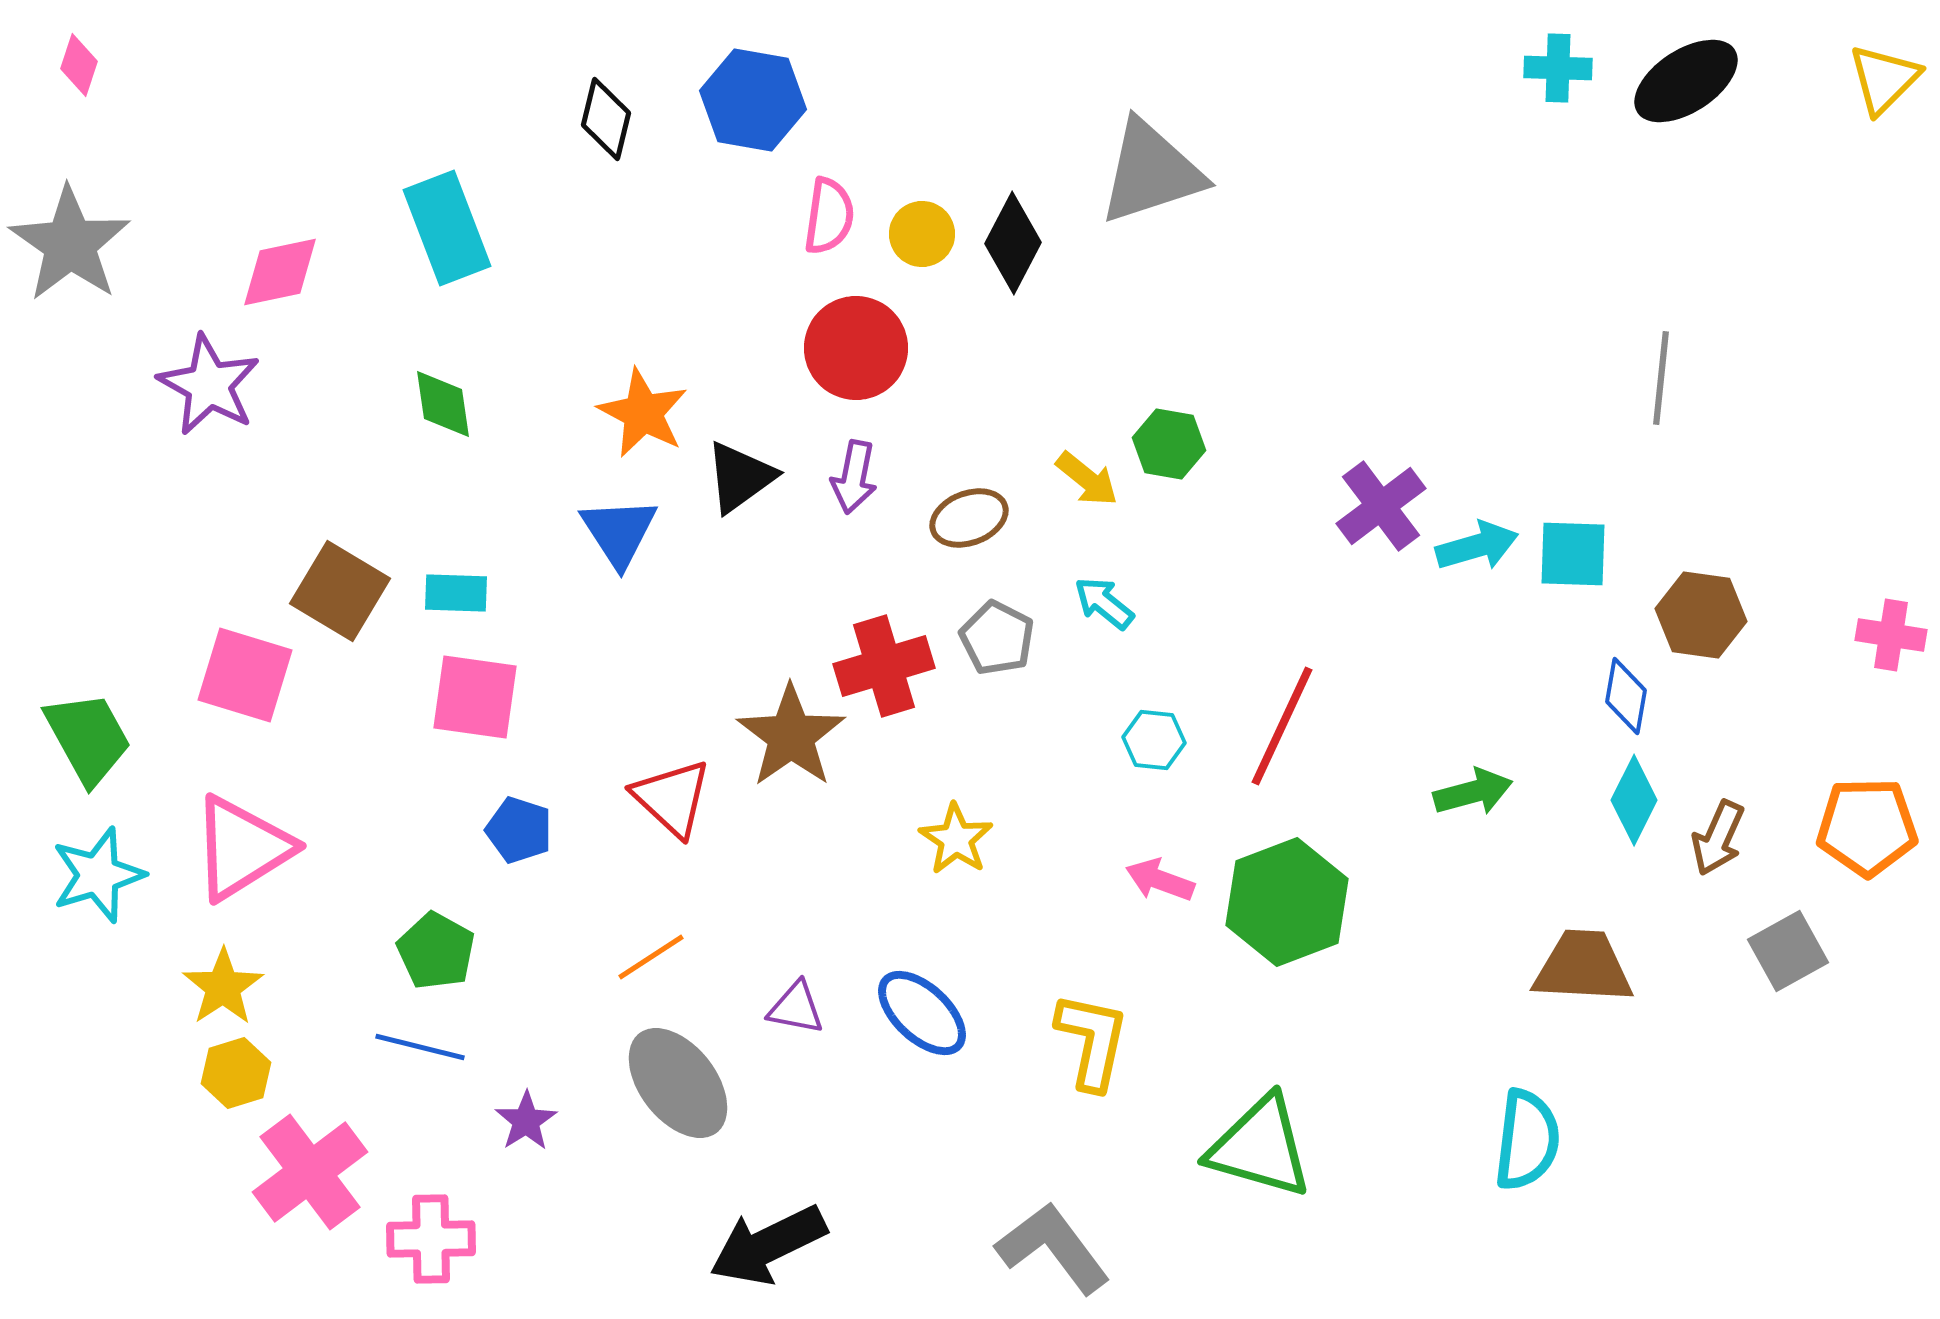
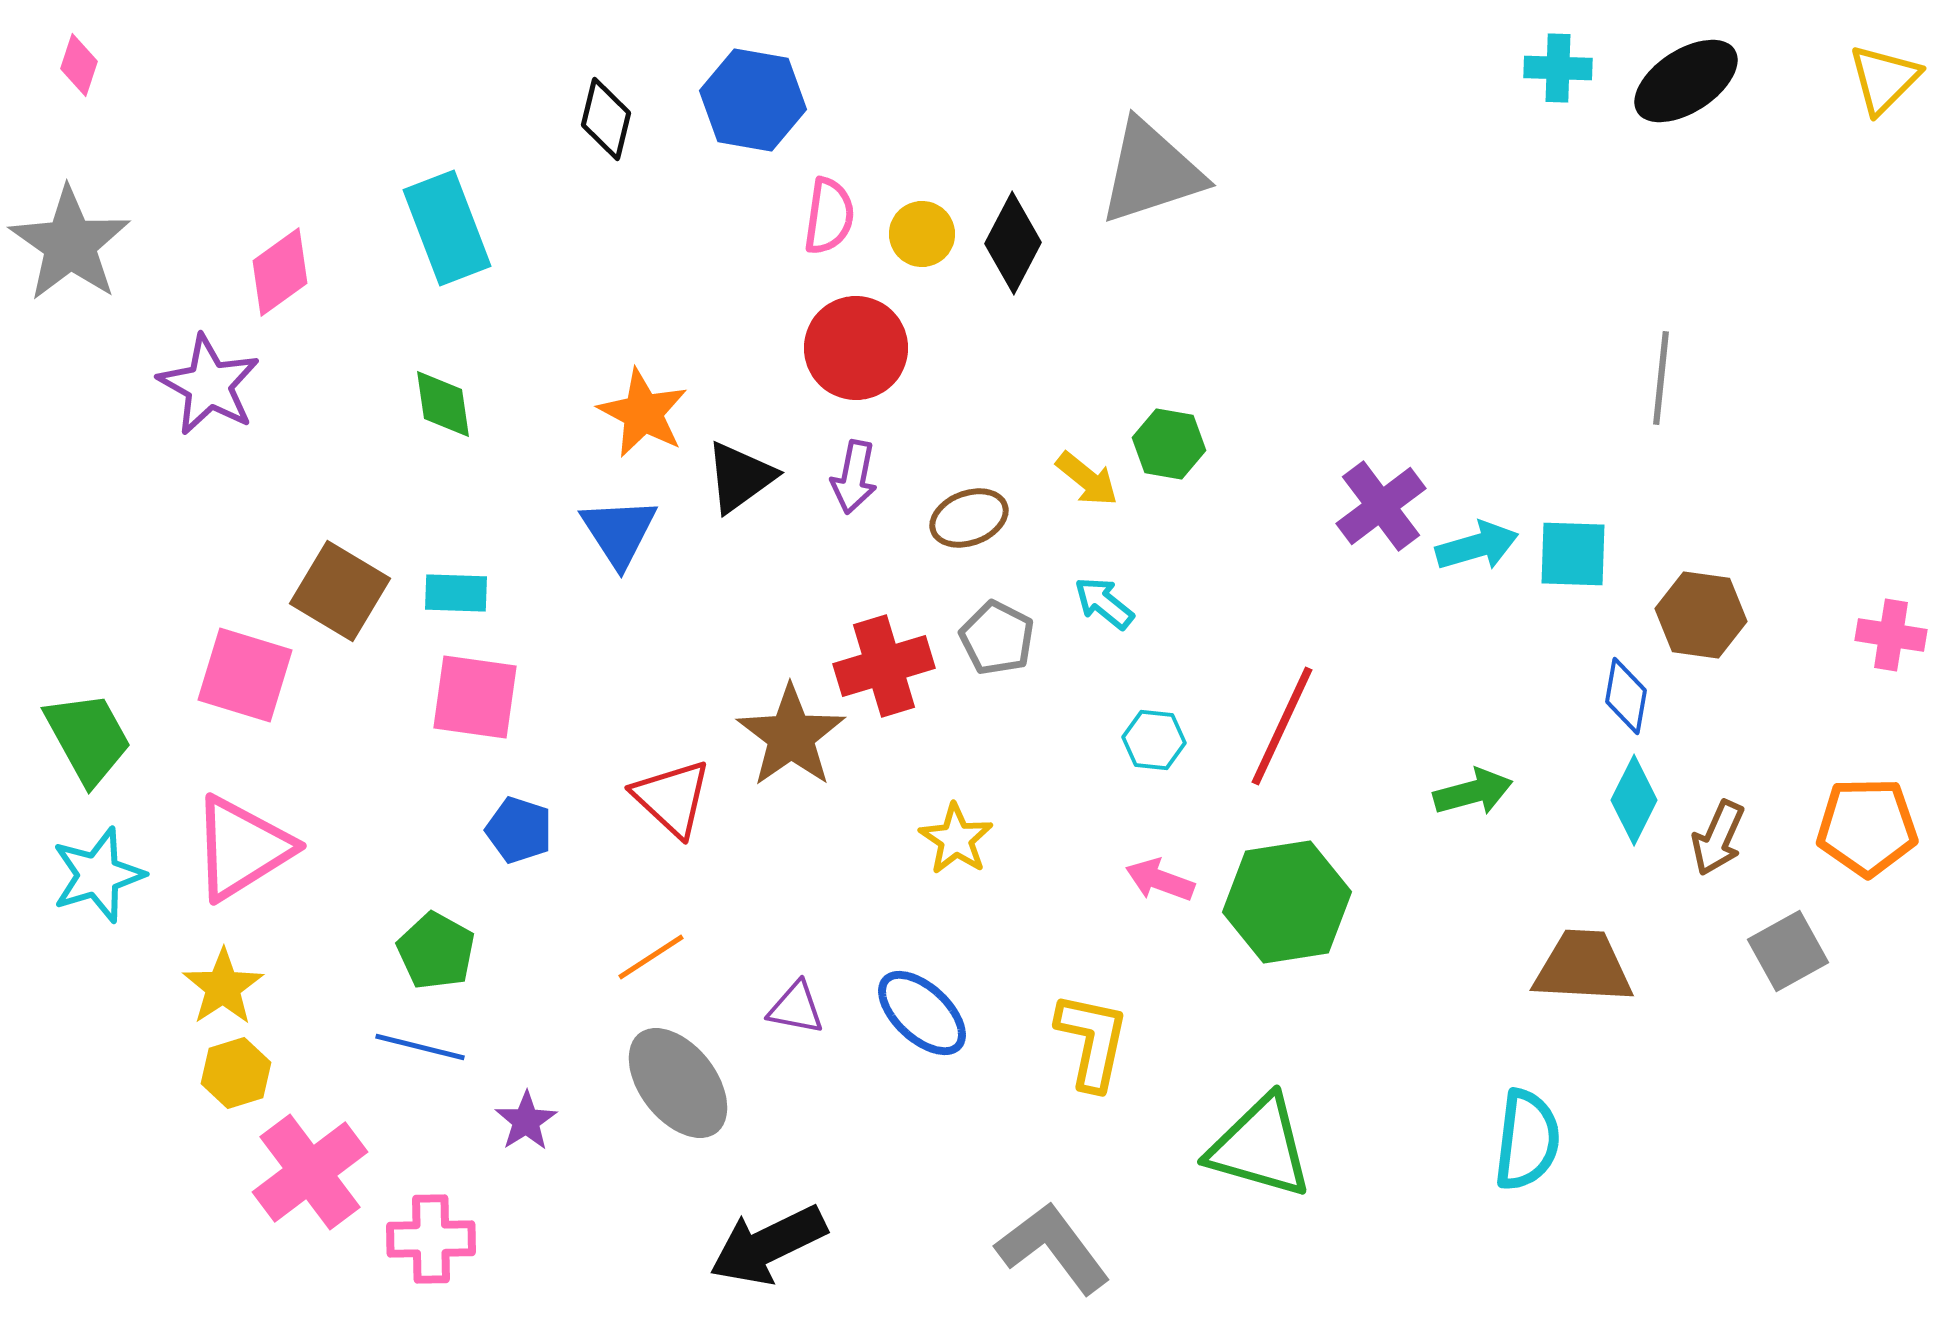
pink diamond at (280, 272): rotated 24 degrees counterclockwise
green hexagon at (1287, 902): rotated 12 degrees clockwise
